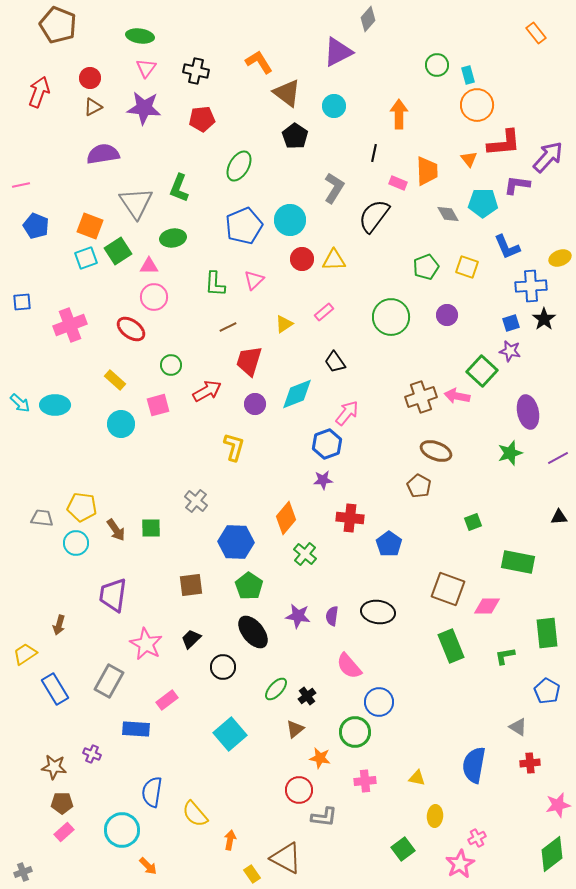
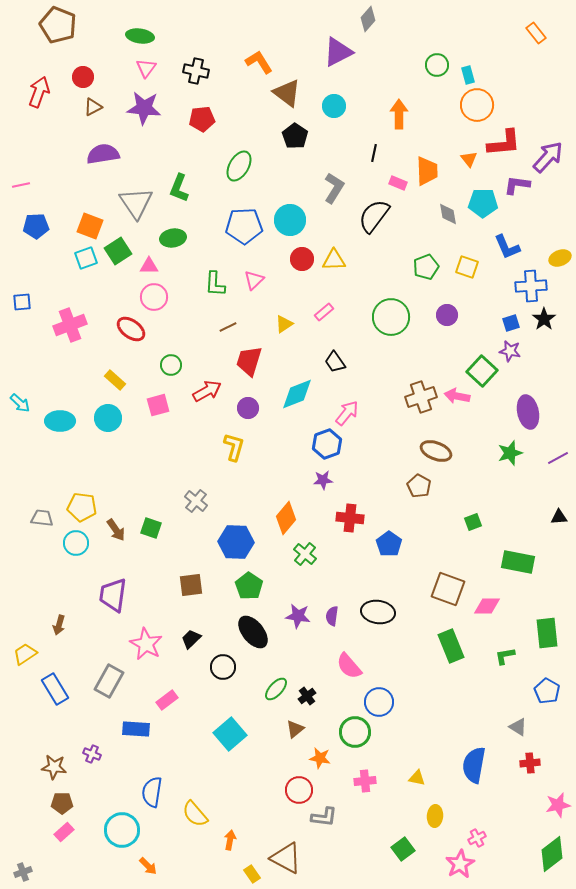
red circle at (90, 78): moved 7 px left, 1 px up
gray diamond at (448, 214): rotated 20 degrees clockwise
blue pentagon at (36, 226): rotated 25 degrees counterclockwise
blue pentagon at (244, 226): rotated 21 degrees clockwise
purple circle at (255, 404): moved 7 px left, 4 px down
cyan ellipse at (55, 405): moved 5 px right, 16 px down
cyan circle at (121, 424): moved 13 px left, 6 px up
green square at (151, 528): rotated 20 degrees clockwise
